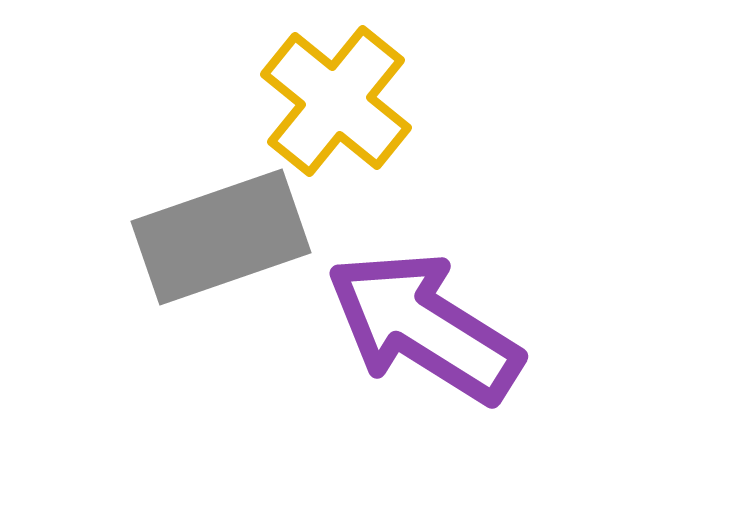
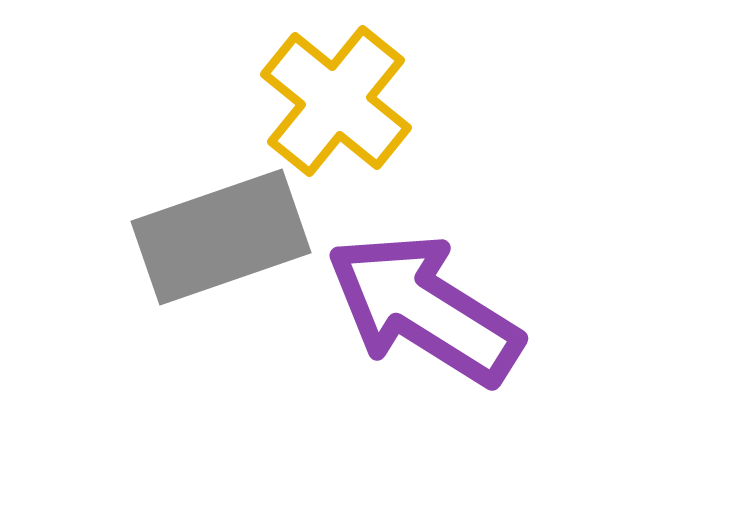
purple arrow: moved 18 px up
